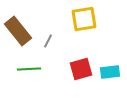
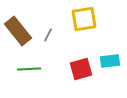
gray line: moved 6 px up
cyan rectangle: moved 11 px up
